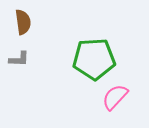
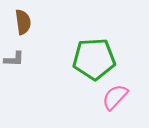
gray L-shape: moved 5 px left
